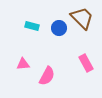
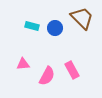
blue circle: moved 4 px left
pink rectangle: moved 14 px left, 7 px down
